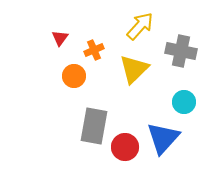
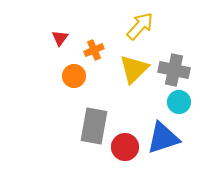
gray cross: moved 7 px left, 19 px down
cyan circle: moved 5 px left
blue triangle: rotated 30 degrees clockwise
